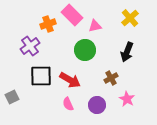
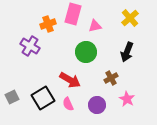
pink rectangle: moved 1 px right, 1 px up; rotated 60 degrees clockwise
purple cross: rotated 24 degrees counterclockwise
green circle: moved 1 px right, 2 px down
black square: moved 2 px right, 22 px down; rotated 30 degrees counterclockwise
